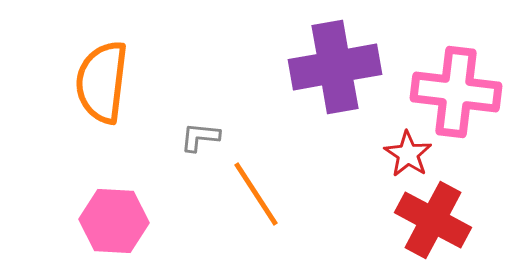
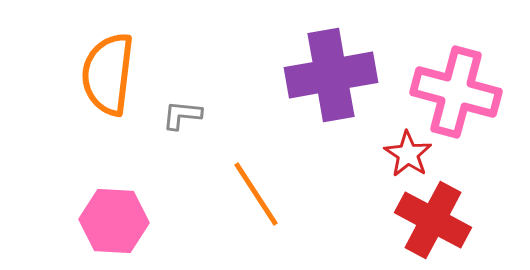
purple cross: moved 4 px left, 8 px down
orange semicircle: moved 6 px right, 8 px up
pink cross: rotated 8 degrees clockwise
gray L-shape: moved 18 px left, 22 px up
